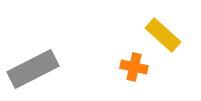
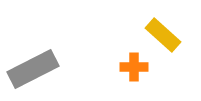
orange cross: rotated 12 degrees counterclockwise
